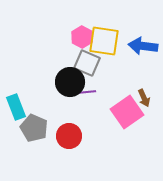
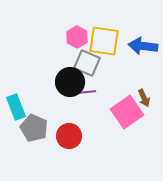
pink hexagon: moved 5 px left
